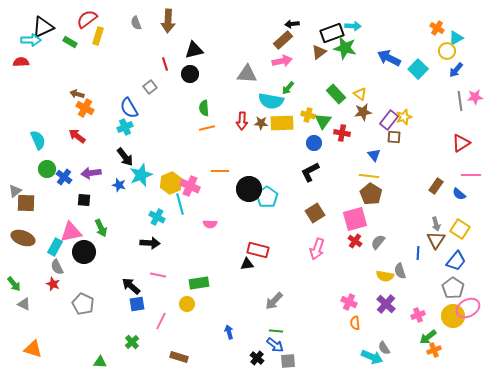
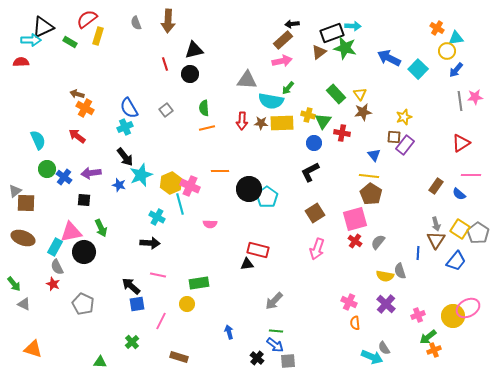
cyan triangle at (456, 38): rotated 21 degrees clockwise
gray triangle at (247, 74): moved 6 px down
gray square at (150, 87): moved 16 px right, 23 px down
yellow triangle at (360, 94): rotated 16 degrees clockwise
purple rectangle at (389, 120): moved 16 px right, 25 px down
gray pentagon at (453, 288): moved 25 px right, 55 px up
